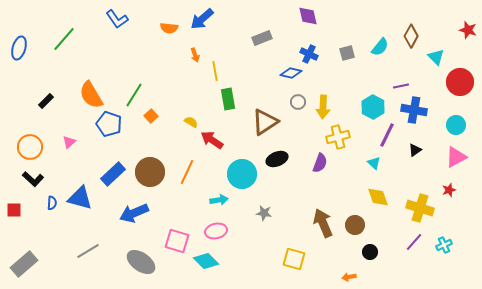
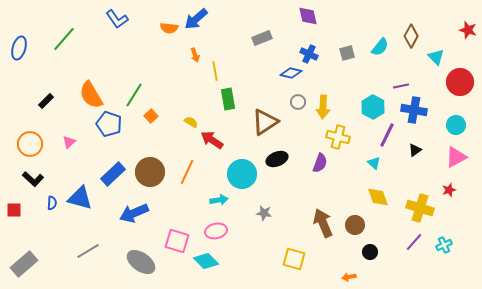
blue arrow at (202, 19): moved 6 px left
yellow cross at (338, 137): rotated 30 degrees clockwise
orange circle at (30, 147): moved 3 px up
